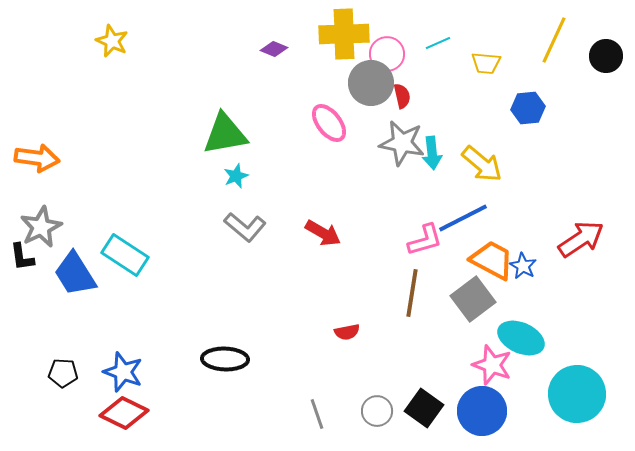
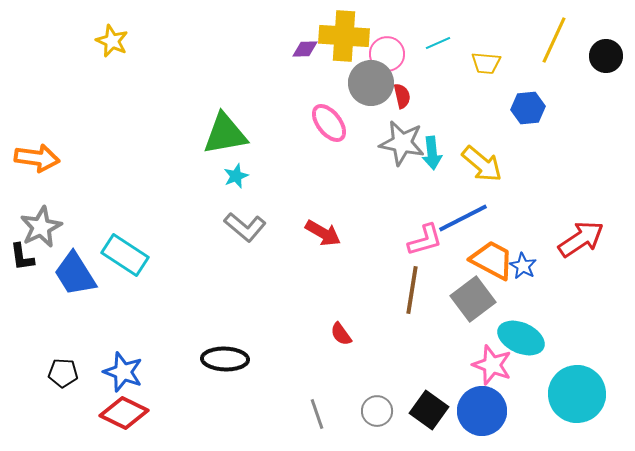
yellow cross at (344, 34): moved 2 px down; rotated 6 degrees clockwise
purple diamond at (274, 49): moved 31 px right; rotated 24 degrees counterclockwise
brown line at (412, 293): moved 3 px up
red semicircle at (347, 332): moved 6 px left, 2 px down; rotated 65 degrees clockwise
black square at (424, 408): moved 5 px right, 2 px down
